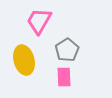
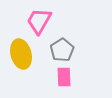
gray pentagon: moved 5 px left
yellow ellipse: moved 3 px left, 6 px up
